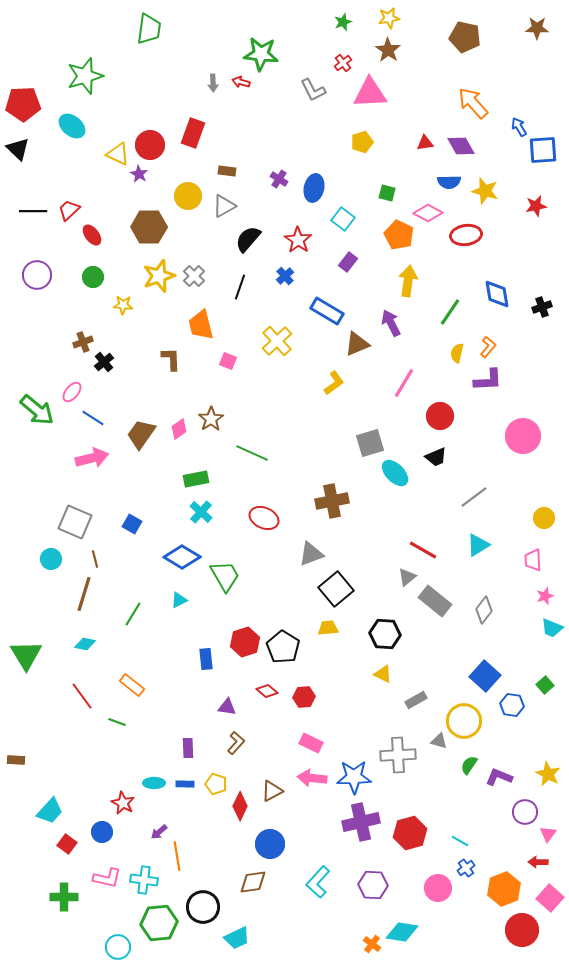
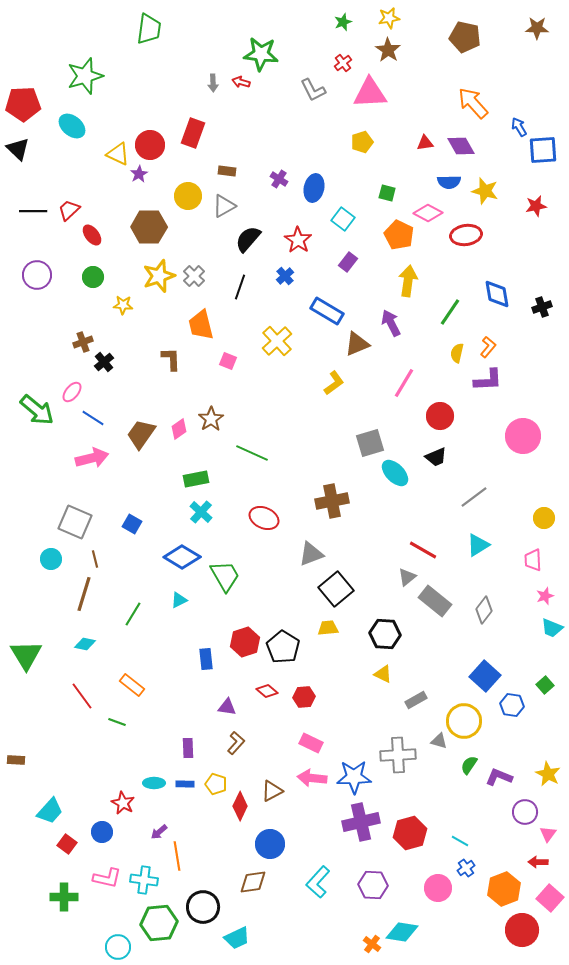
purple star at (139, 174): rotated 12 degrees clockwise
